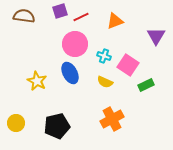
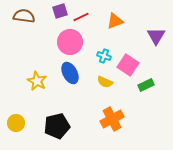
pink circle: moved 5 px left, 2 px up
